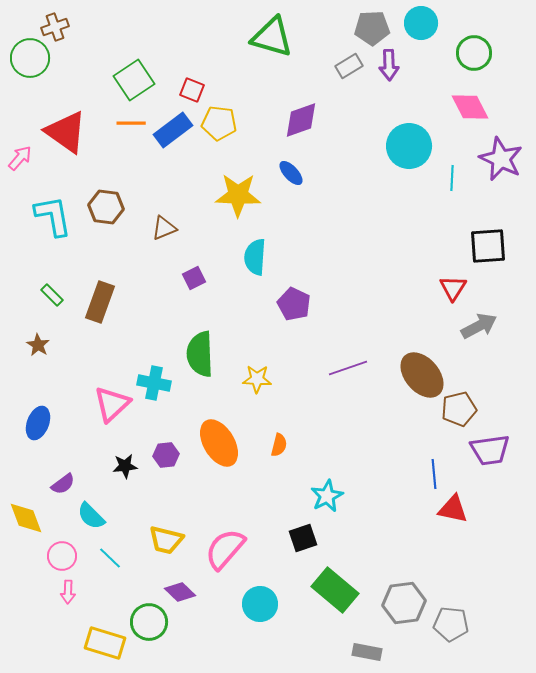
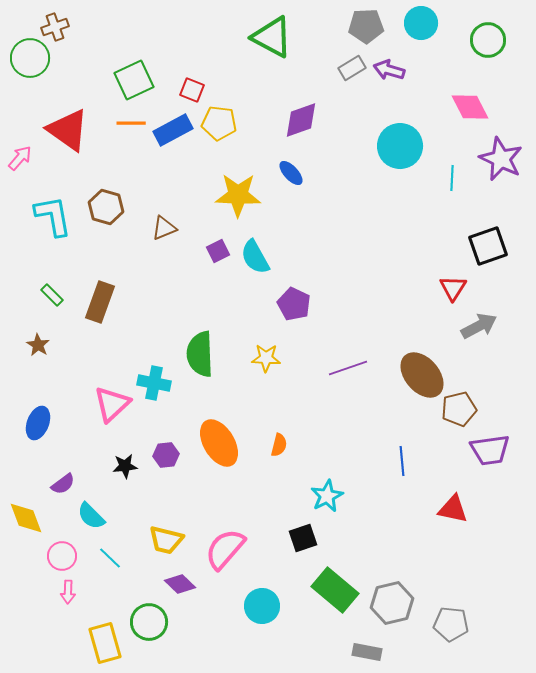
gray pentagon at (372, 28): moved 6 px left, 2 px up
green triangle at (272, 37): rotated 12 degrees clockwise
green circle at (474, 53): moved 14 px right, 13 px up
purple arrow at (389, 65): moved 5 px down; rotated 108 degrees clockwise
gray rectangle at (349, 66): moved 3 px right, 2 px down
green square at (134, 80): rotated 9 degrees clockwise
blue rectangle at (173, 130): rotated 9 degrees clockwise
red triangle at (66, 132): moved 2 px right, 2 px up
cyan circle at (409, 146): moved 9 px left
brown hexagon at (106, 207): rotated 8 degrees clockwise
black square at (488, 246): rotated 15 degrees counterclockwise
cyan semicircle at (255, 257): rotated 33 degrees counterclockwise
purple square at (194, 278): moved 24 px right, 27 px up
yellow star at (257, 379): moved 9 px right, 21 px up
blue line at (434, 474): moved 32 px left, 13 px up
purple diamond at (180, 592): moved 8 px up
gray hexagon at (404, 603): moved 12 px left; rotated 6 degrees counterclockwise
cyan circle at (260, 604): moved 2 px right, 2 px down
yellow rectangle at (105, 643): rotated 57 degrees clockwise
